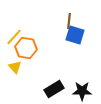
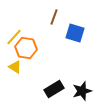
brown line: moved 15 px left, 4 px up; rotated 14 degrees clockwise
blue square: moved 2 px up
yellow triangle: rotated 16 degrees counterclockwise
black star: rotated 18 degrees counterclockwise
